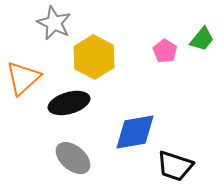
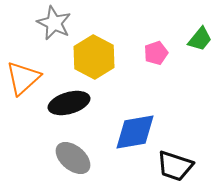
green trapezoid: moved 2 px left
pink pentagon: moved 9 px left, 2 px down; rotated 20 degrees clockwise
